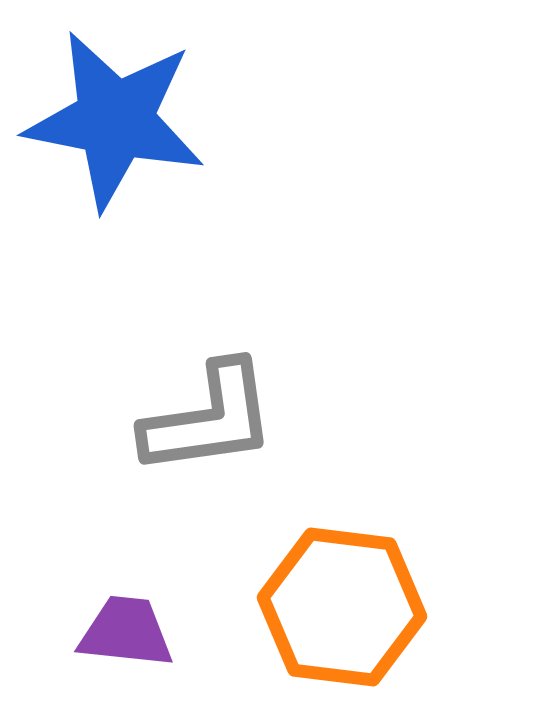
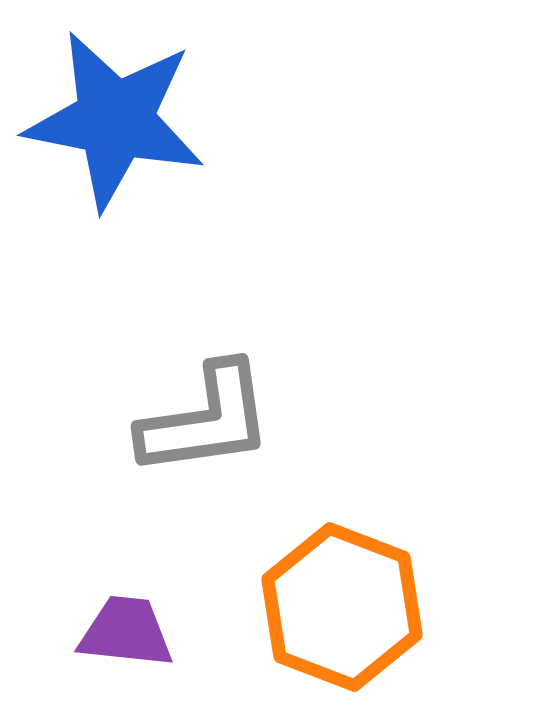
gray L-shape: moved 3 px left, 1 px down
orange hexagon: rotated 14 degrees clockwise
